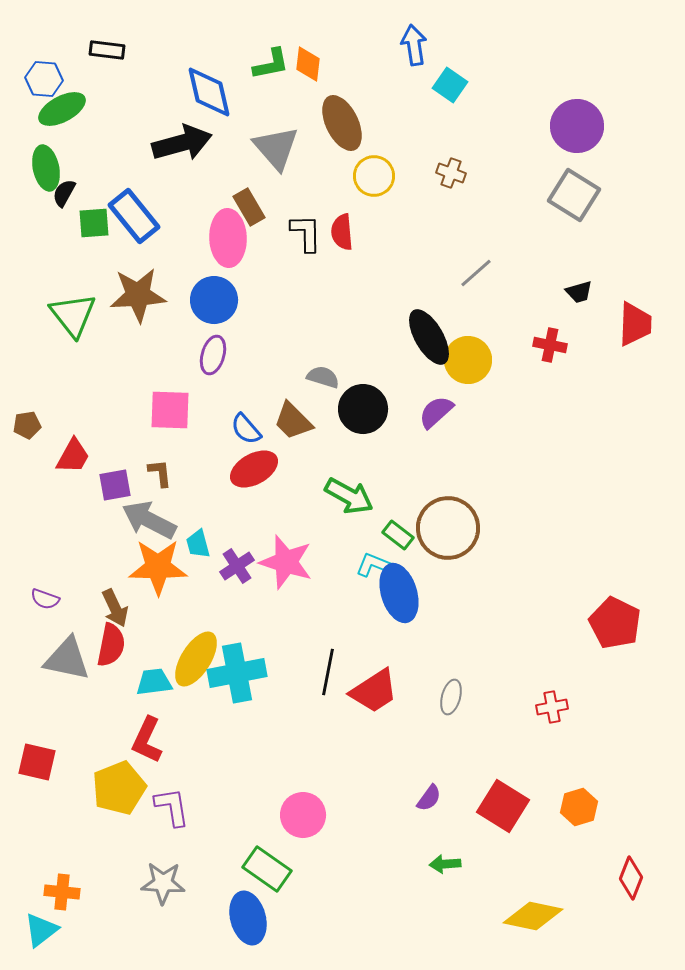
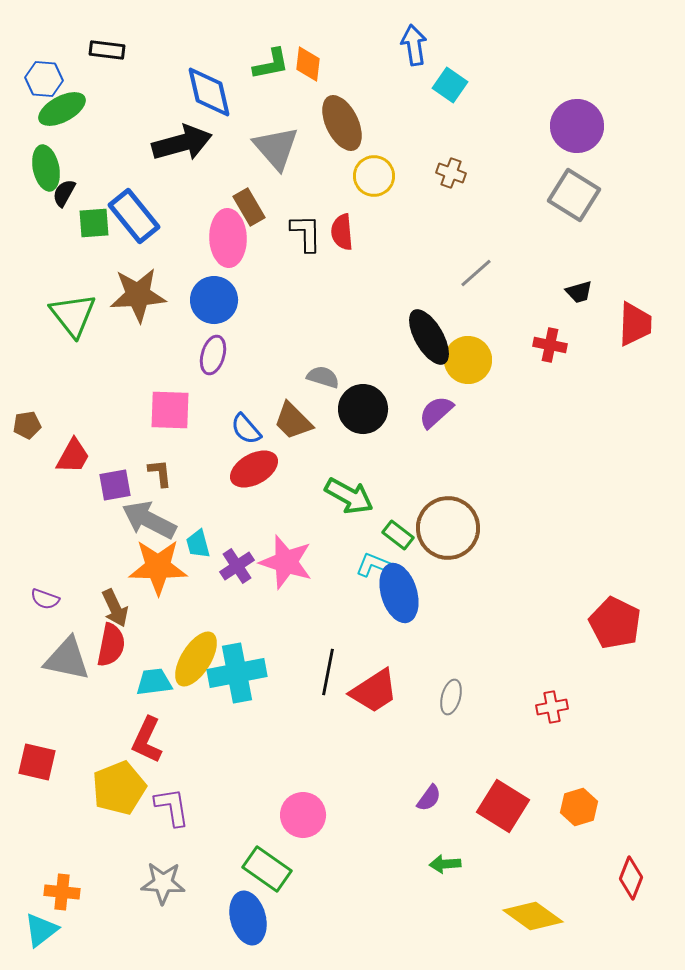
yellow diamond at (533, 916): rotated 24 degrees clockwise
